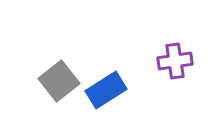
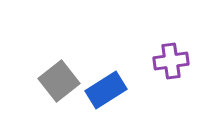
purple cross: moved 4 px left
